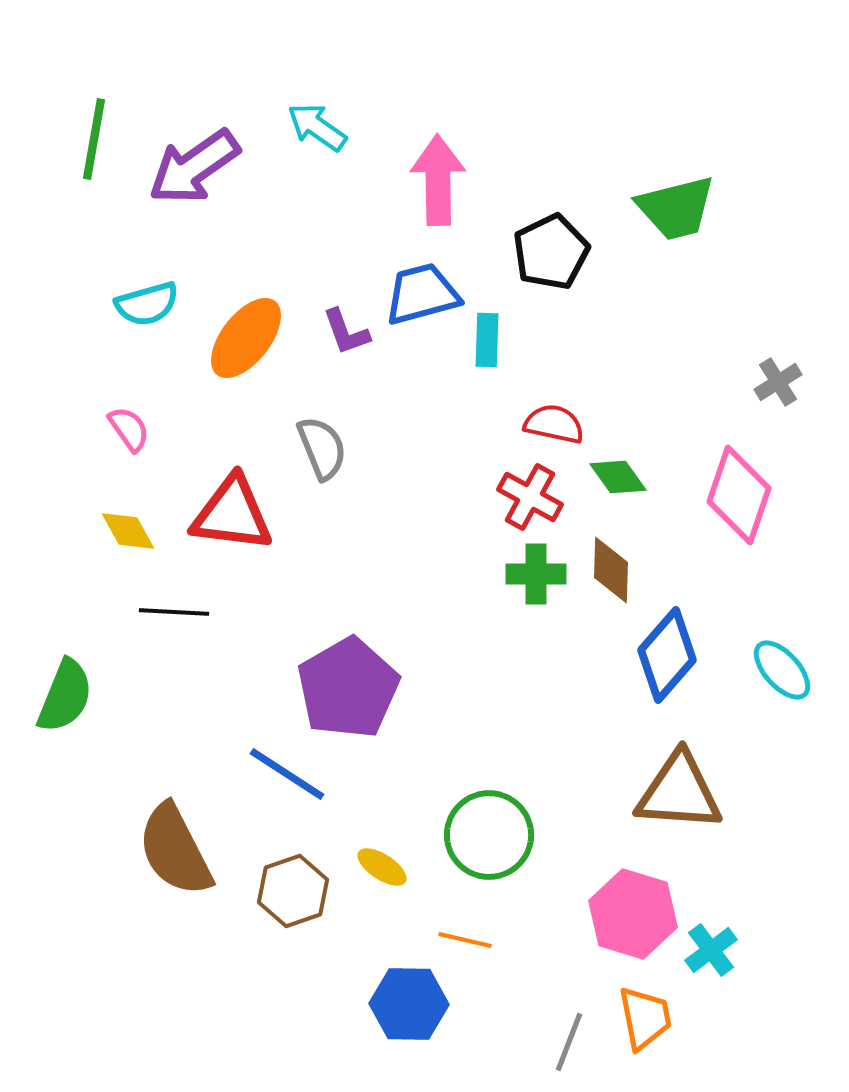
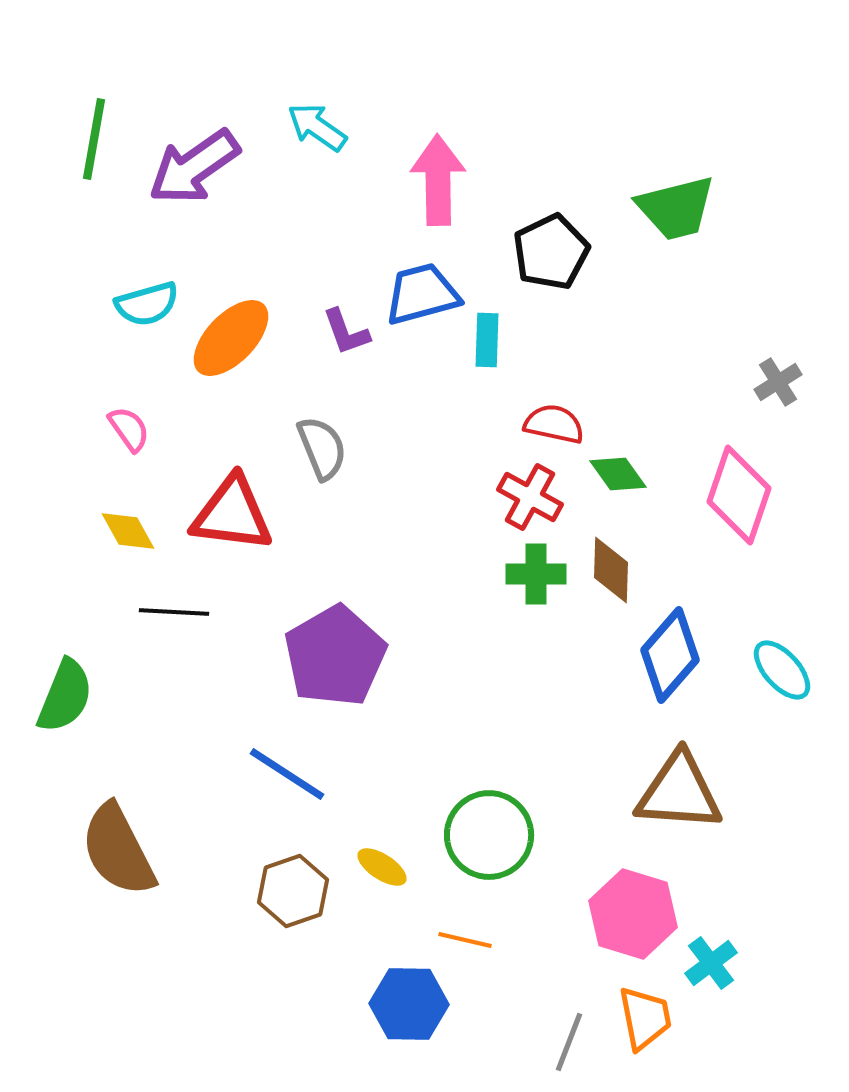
orange ellipse: moved 15 px left; rotated 6 degrees clockwise
green diamond: moved 3 px up
blue diamond: moved 3 px right
purple pentagon: moved 13 px left, 32 px up
brown semicircle: moved 57 px left
cyan cross: moved 13 px down
